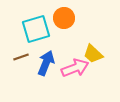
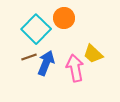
cyan square: rotated 28 degrees counterclockwise
brown line: moved 8 px right
pink arrow: rotated 80 degrees counterclockwise
